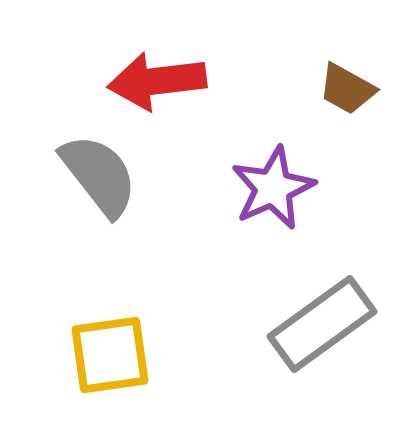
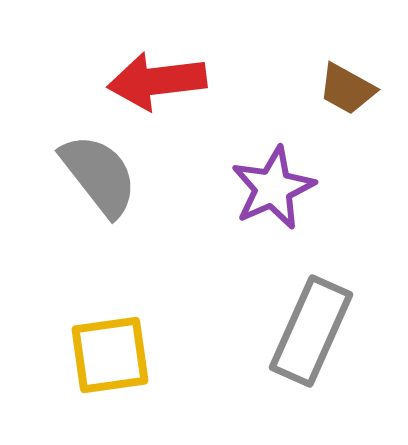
gray rectangle: moved 11 px left, 7 px down; rotated 30 degrees counterclockwise
